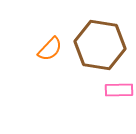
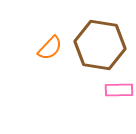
orange semicircle: moved 1 px up
